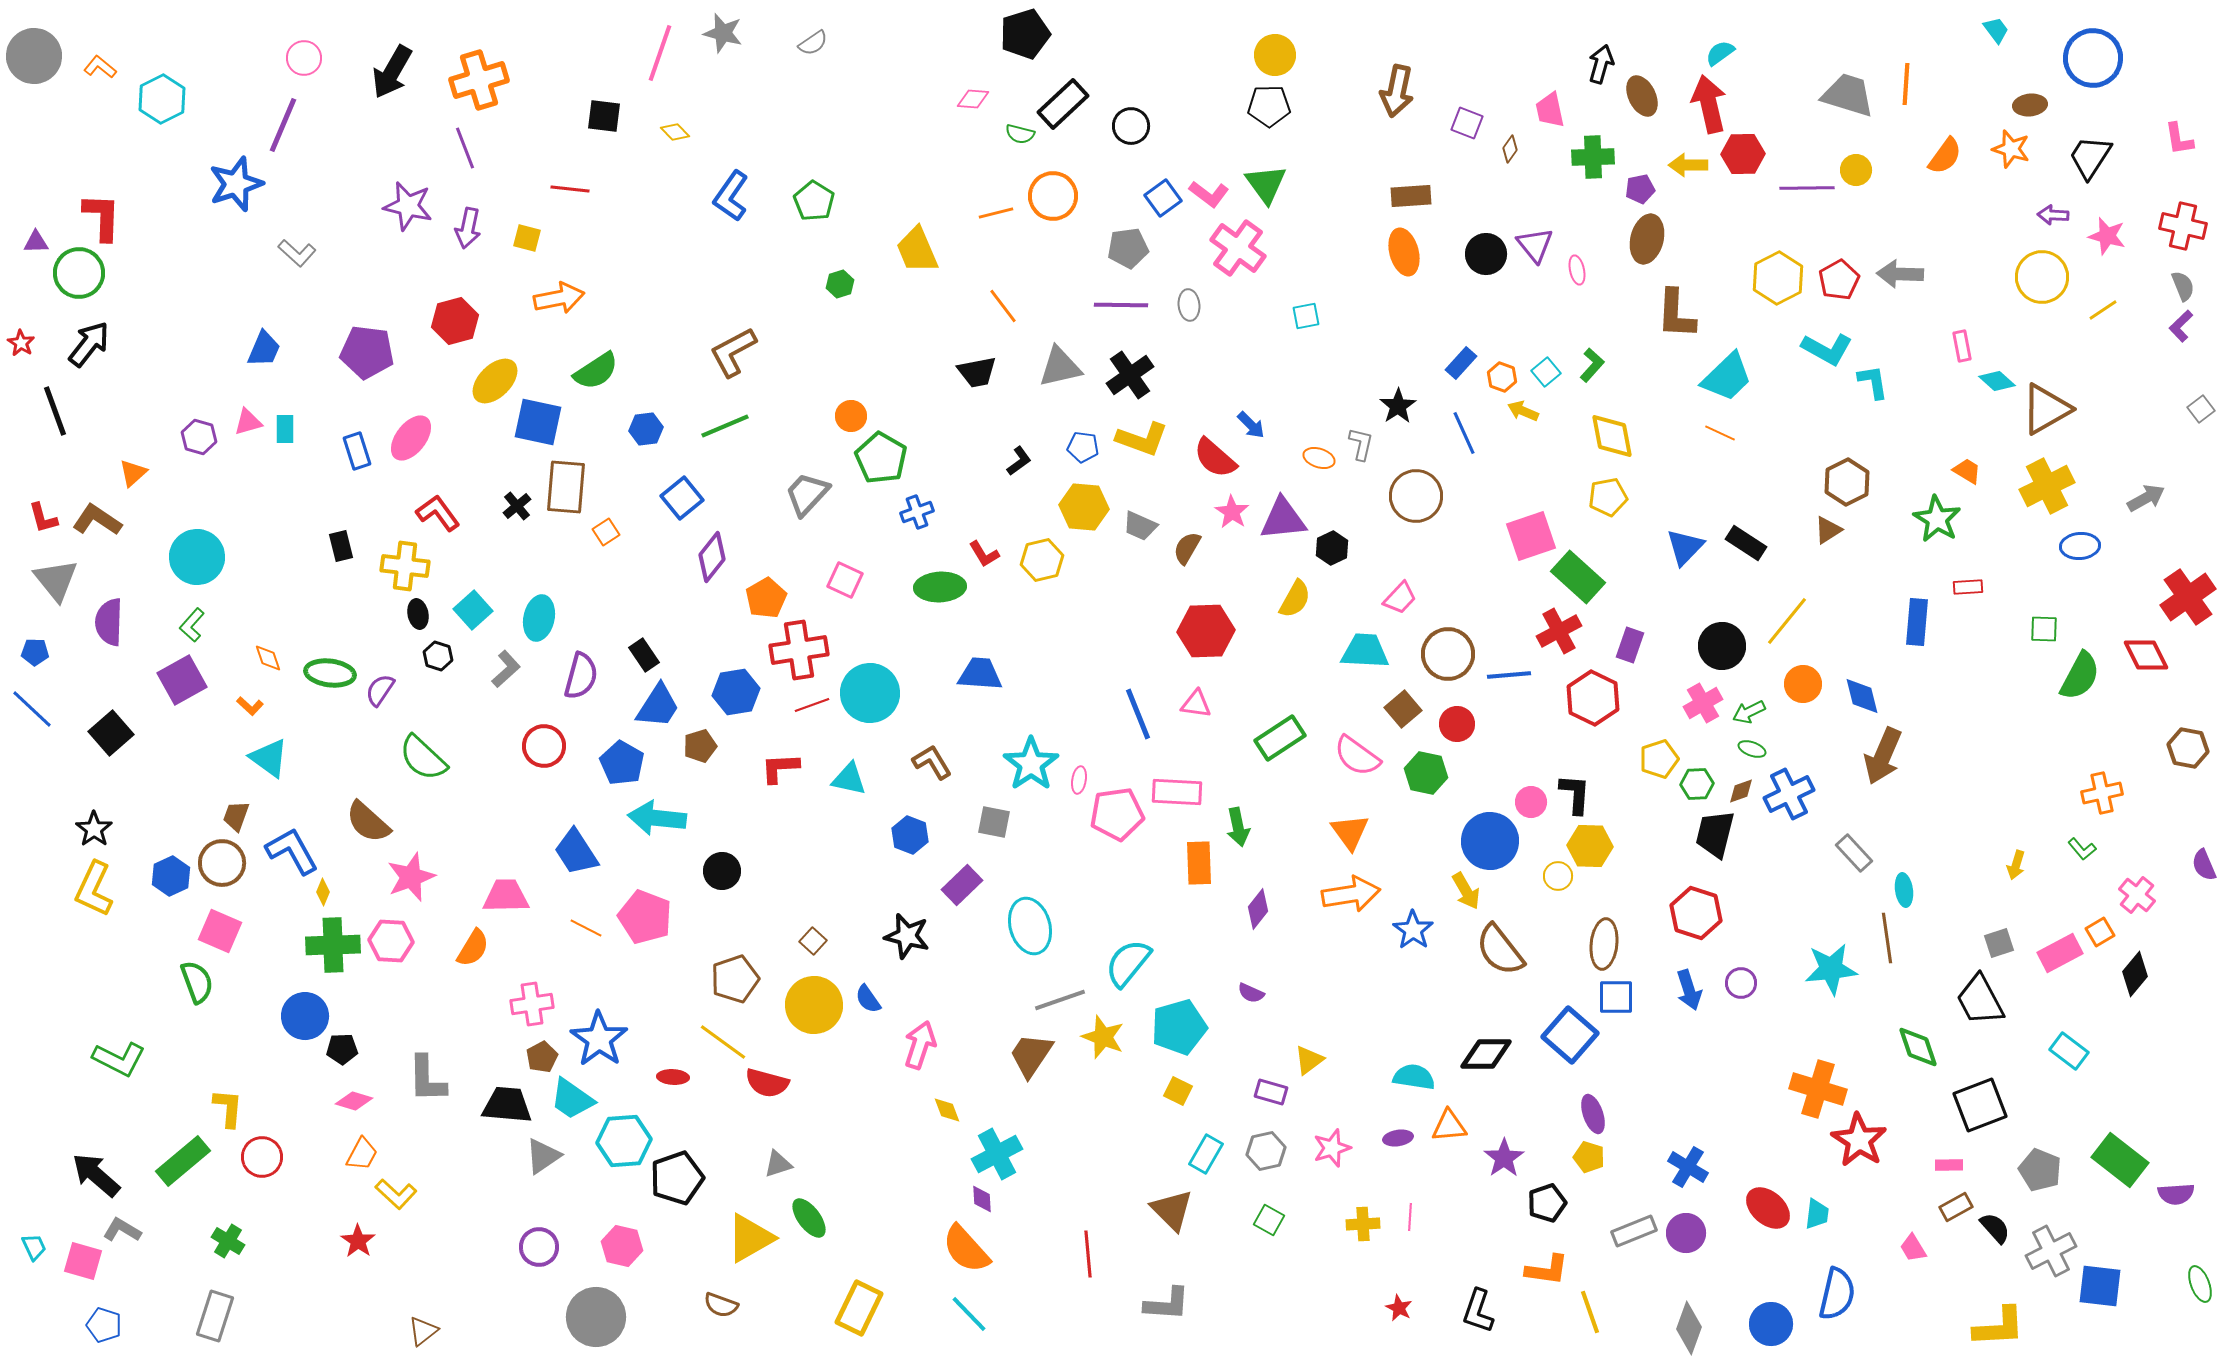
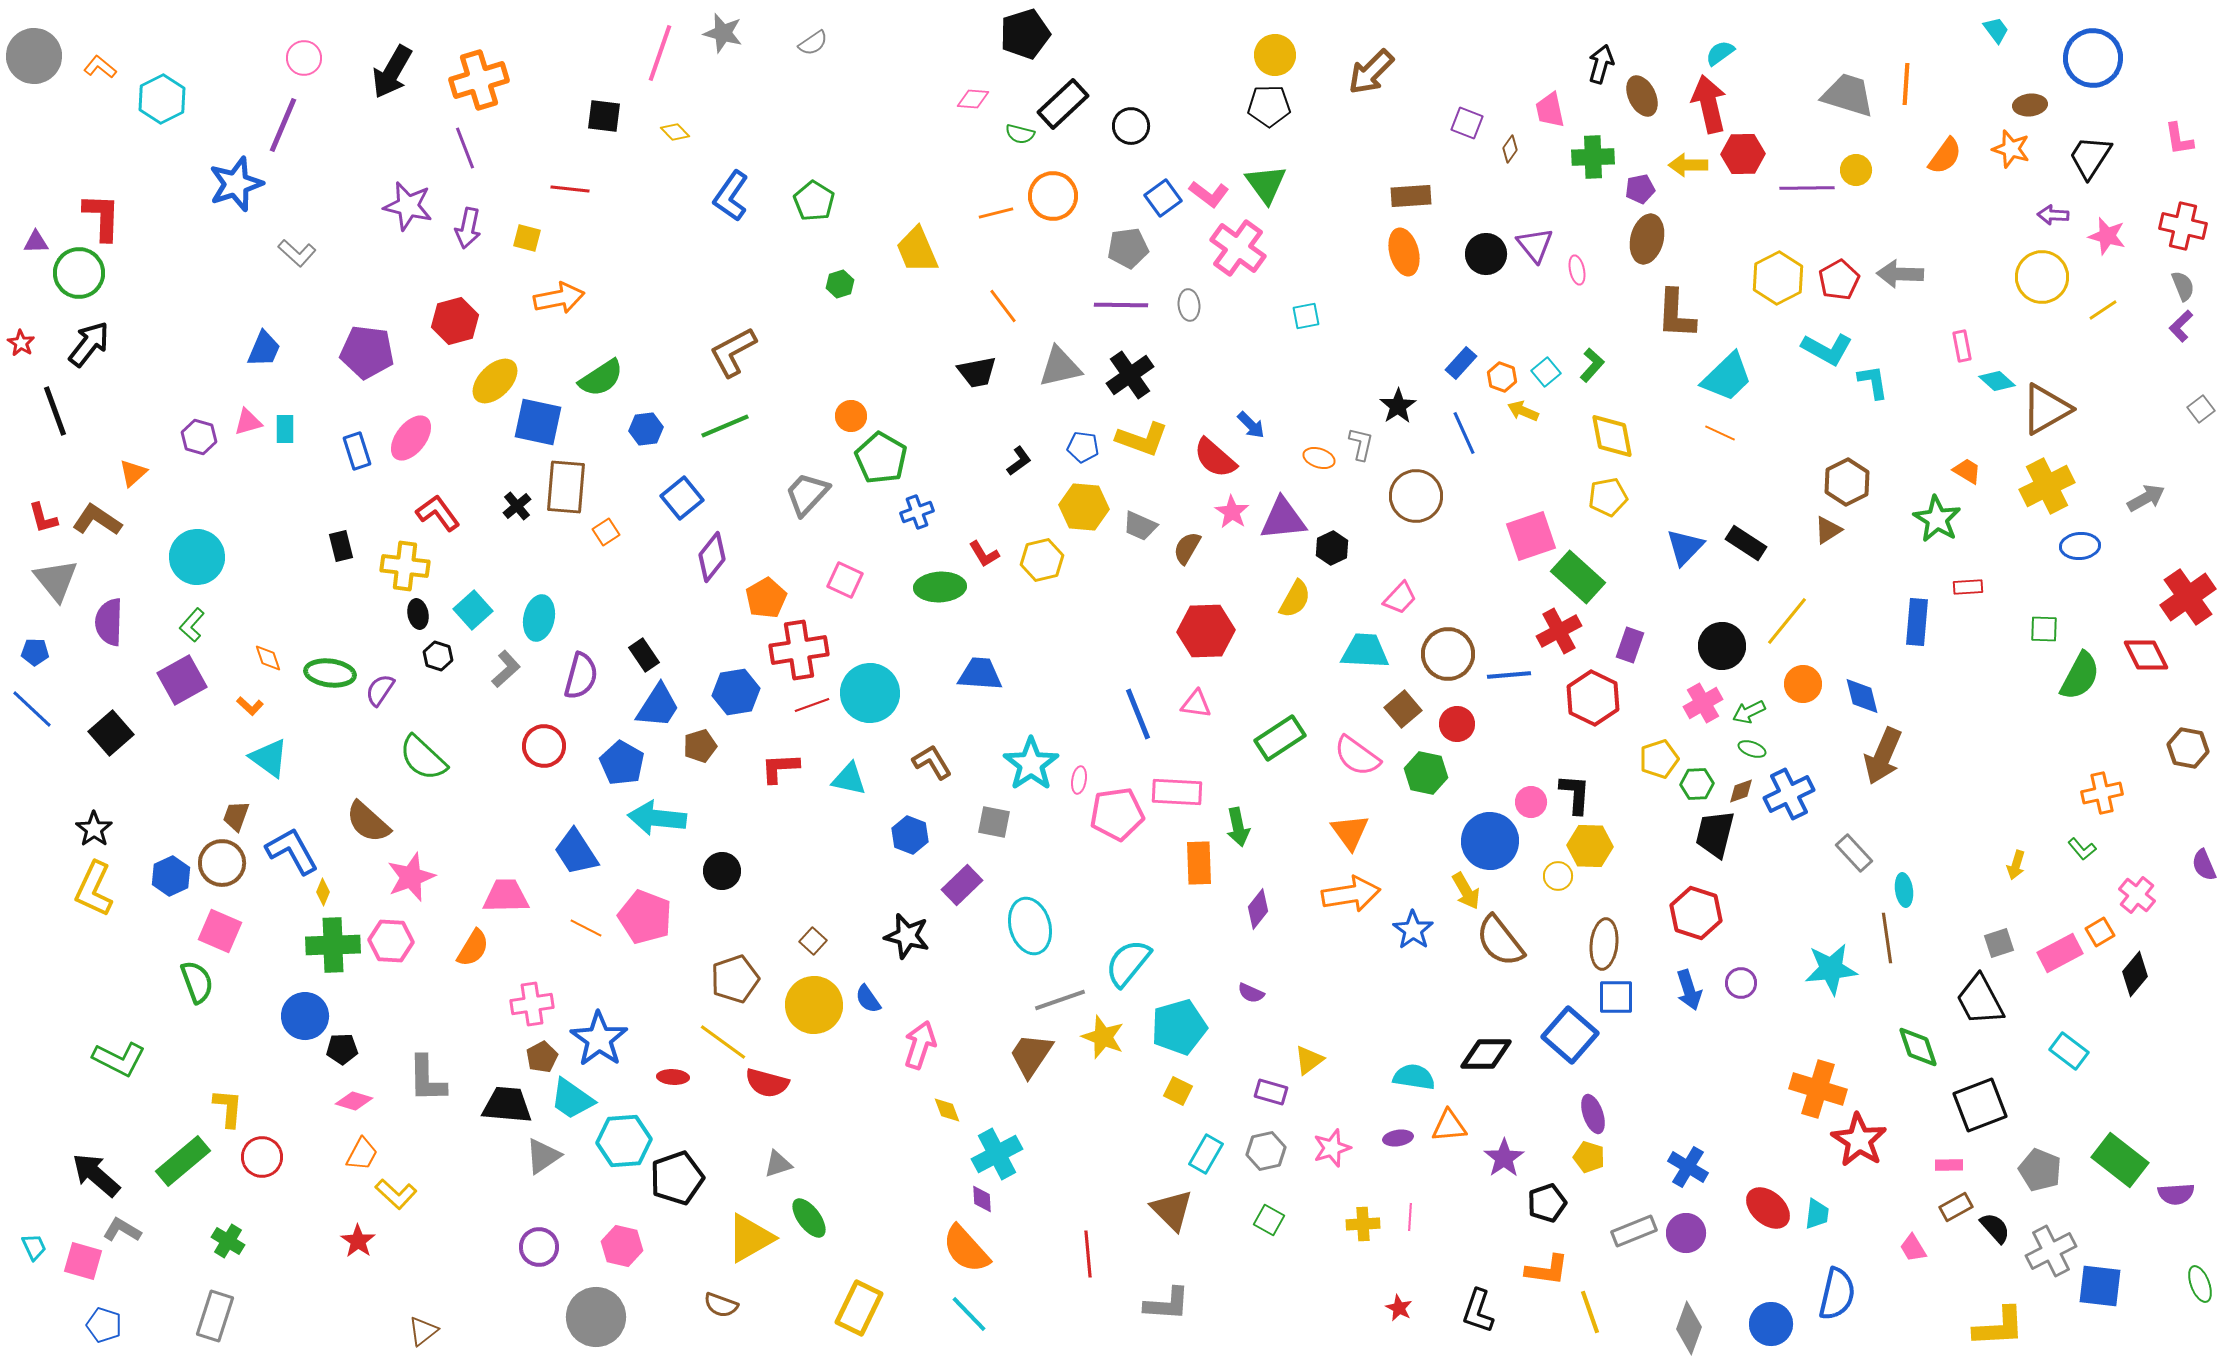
brown arrow at (1397, 91): moved 26 px left, 19 px up; rotated 33 degrees clockwise
green semicircle at (596, 371): moved 5 px right, 7 px down
brown semicircle at (1500, 950): moved 9 px up
